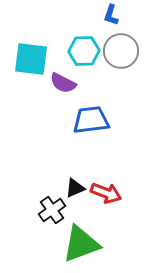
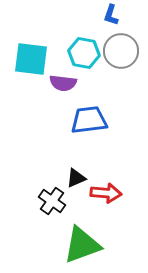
cyan hexagon: moved 2 px down; rotated 12 degrees clockwise
purple semicircle: rotated 20 degrees counterclockwise
blue trapezoid: moved 2 px left
black triangle: moved 1 px right, 10 px up
red arrow: rotated 16 degrees counterclockwise
black cross: moved 9 px up; rotated 20 degrees counterclockwise
green triangle: moved 1 px right, 1 px down
